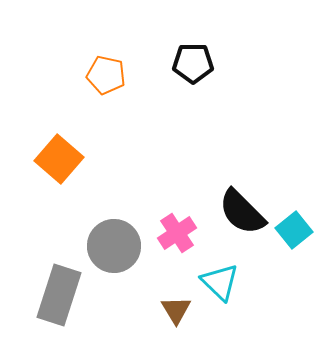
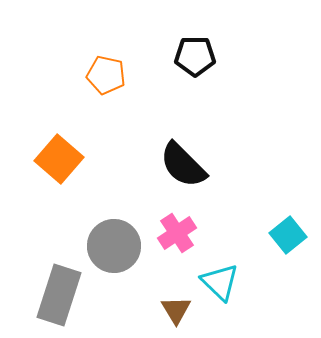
black pentagon: moved 2 px right, 7 px up
black semicircle: moved 59 px left, 47 px up
cyan square: moved 6 px left, 5 px down
